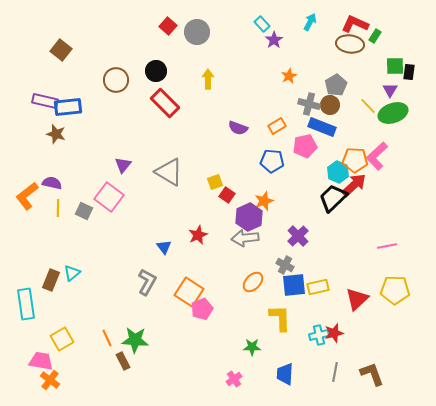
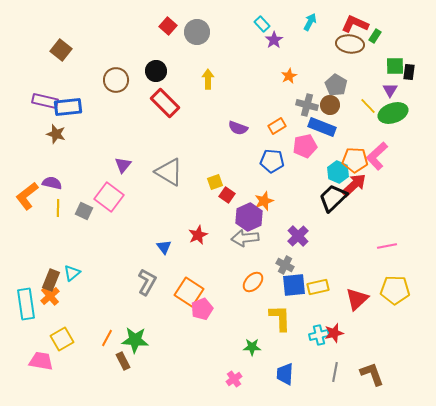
gray pentagon at (336, 85): rotated 10 degrees counterclockwise
gray cross at (309, 104): moved 2 px left, 1 px down
orange line at (107, 338): rotated 54 degrees clockwise
orange cross at (50, 380): moved 84 px up; rotated 12 degrees clockwise
